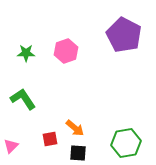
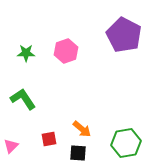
orange arrow: moved 7 px right, 1 px down
red square: moved 1 px left
